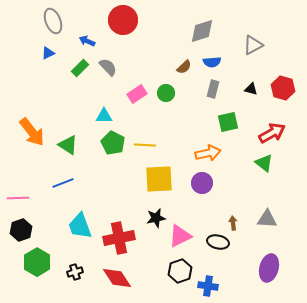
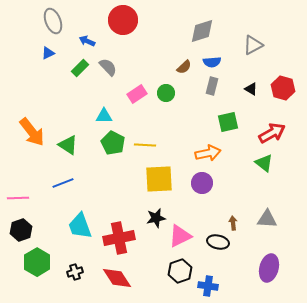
gray rectangle at (213, 89): moved 1 px left, 3 px up
black triangle at (251, 89): rotated 16 degrees clockwise
